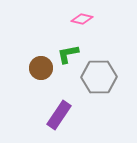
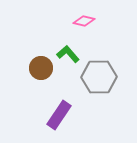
pink diamond: moved 2 px right, 2 px down
green L-shape: rotated 60 degrees clockwise
